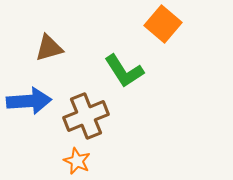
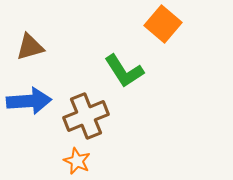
brown triangle: moved 19 px left, 1 px up
